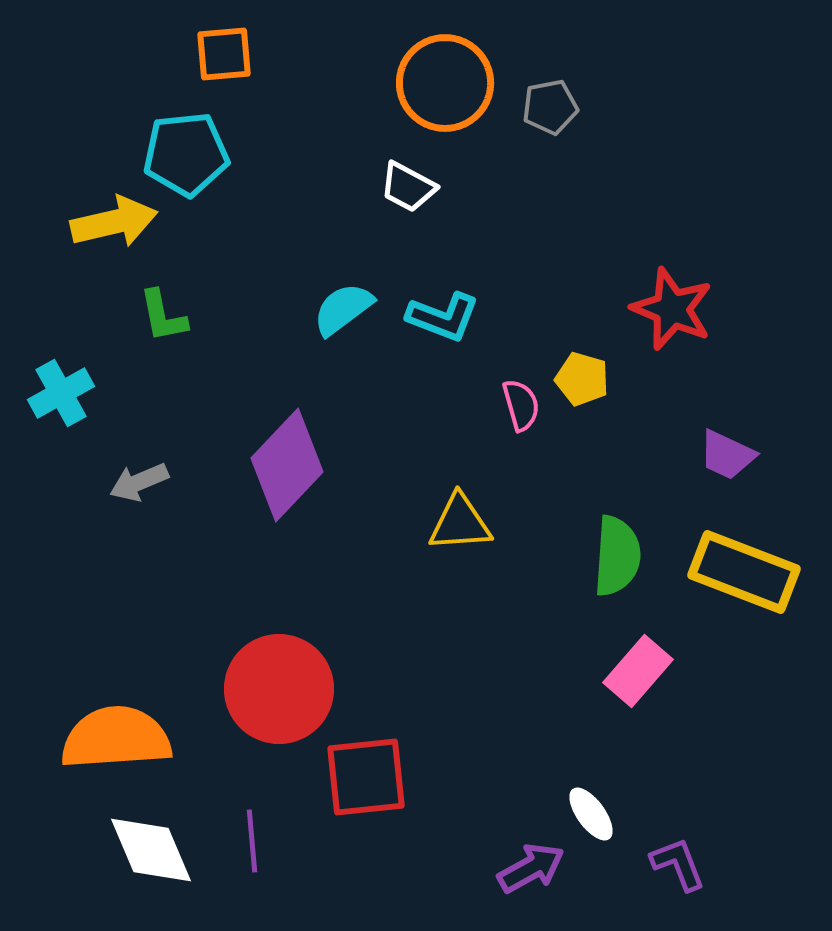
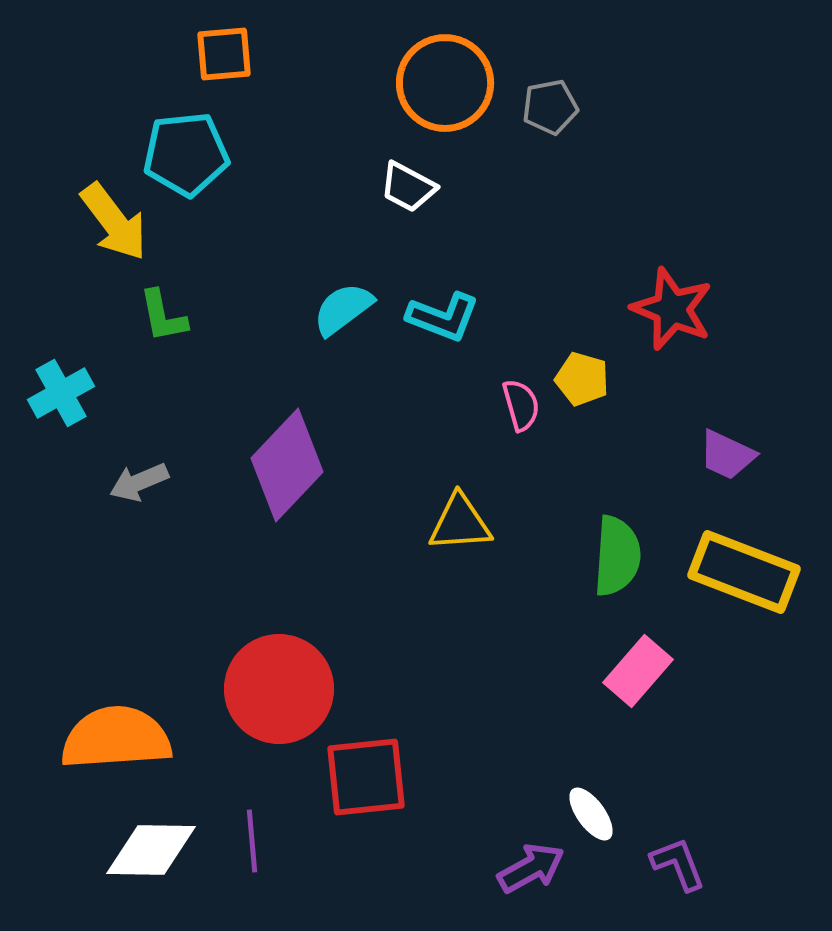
yellow arrow: rotated 66 degrees clockwise
white diamond: rotated 66 degrees counterclockwise
